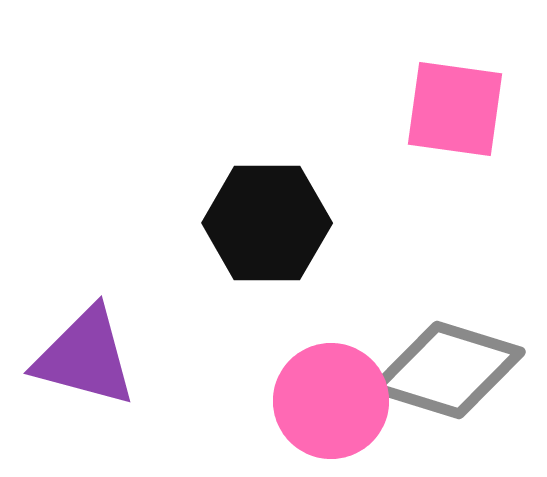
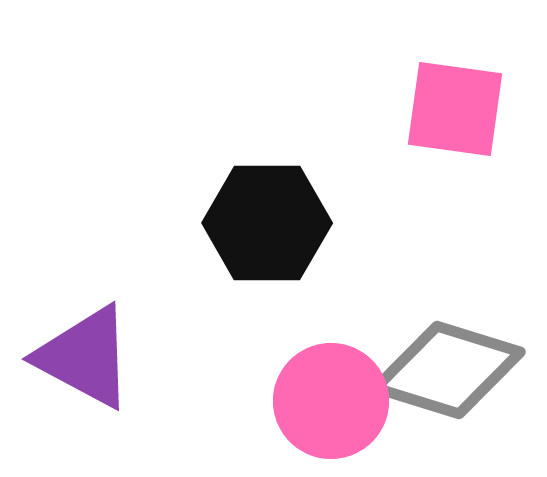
purple triangle: rotated 13 degrees clockwise
